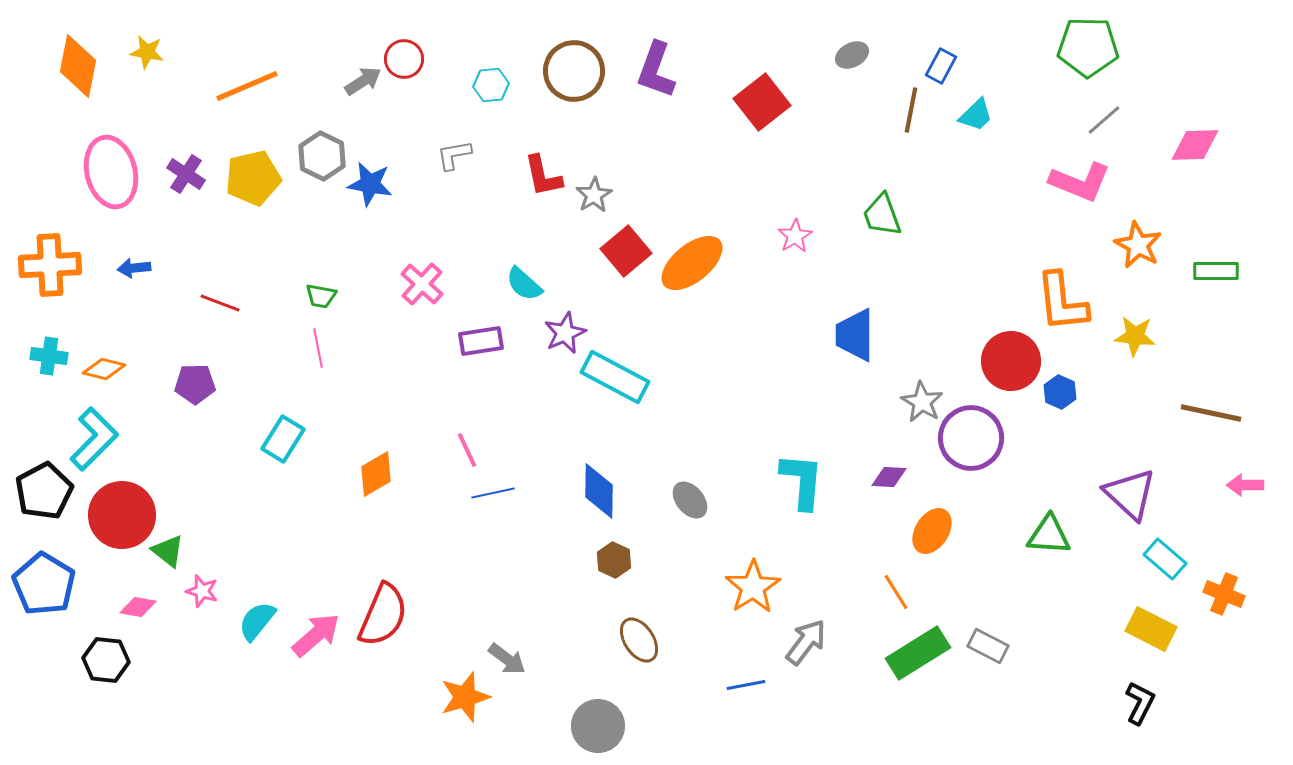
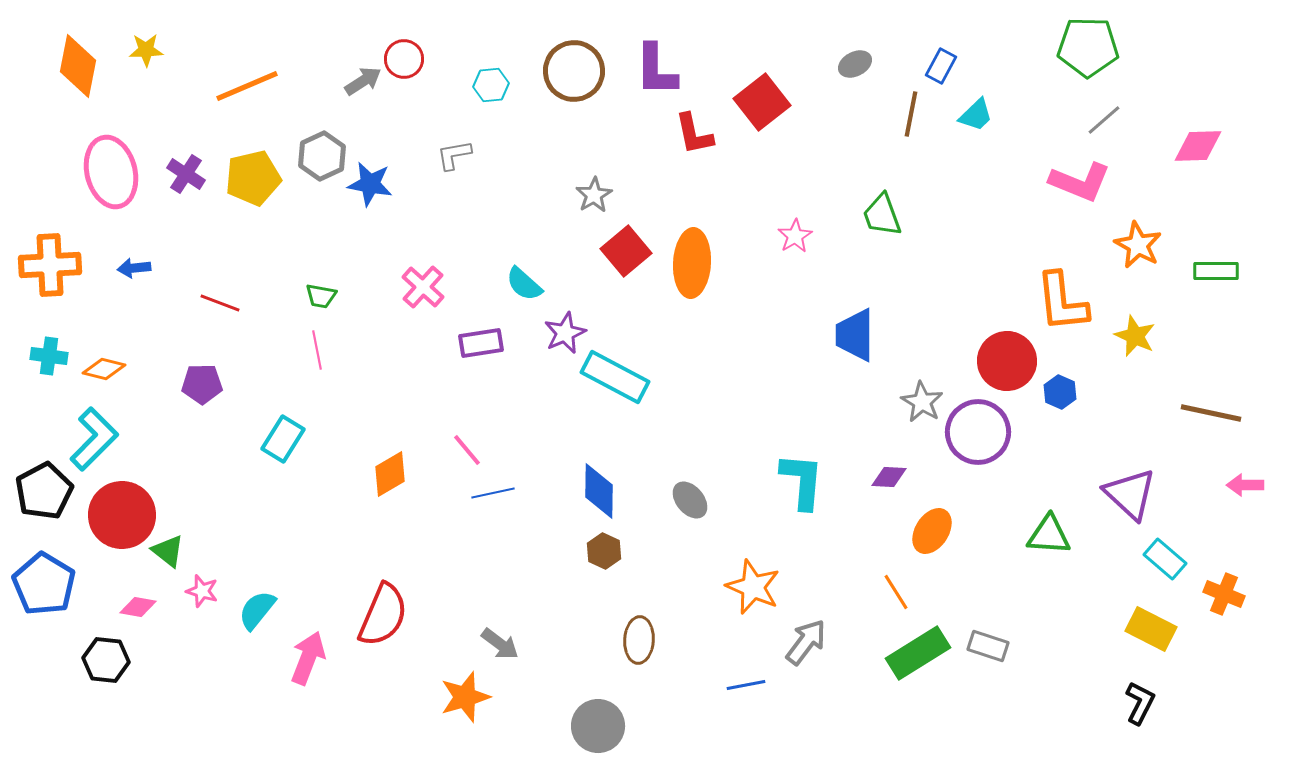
yellow star at (147, 52): moved 1 px left, 2 px up; rotated 12 degrees counterclockwise
gray ellipse at (852, 55): moved 3 px right, 9 px down
purple L-shape at (656, 70): rotated 20 degrees counterclockwise
brown line at (911, 110): moved 4 px down
pink diamond at (1195, 145): moved 3 px right, 1 px down
gray hexagon at (322, 156): rotated 9 degrees clockwise
red L-shape at (543, 176): moved 151 px right, 42 px up
orange ellipse at (692, 263): rotated 48 degrees counterclockwise
pink cross at (422, 284): moved 1 px right, 3 px down
yellow star at (1135, 336): rotated 18 degrees clockwise
purple rectangle at (481, 341): moved 2 px down
pink line at (318, 348): moved 1 px left, 2 px down
red circle at (1011, 361): moved 4 px left
purple pentagon at (195, 384): moved 7 px right
purple circle at (971, 438): moved 7 px right, 6 px up
pink line at (467, 450): rotated 15 degrees counterclockwise
orange diamond at (376, 474): moved 14 px right
brown hexagon at (614, 560): moved 10 px left, 9 px up
orange star at (753, 587): rotated 16 degrees counterclockwise
cyan semicircle at (257, 621): moved 11 px up
pink arrow at (316, 635): moved 8 px left, 23 px down; rotated 28 degrees counterclockwise
brown ellipse at (639, 640): rotated 36 degrees clockwise
gray rectangle at (988, 646): rotated 9 degrees counterclockwise
gray arrow at (507, 659): moved 7 px left, 15 px up
